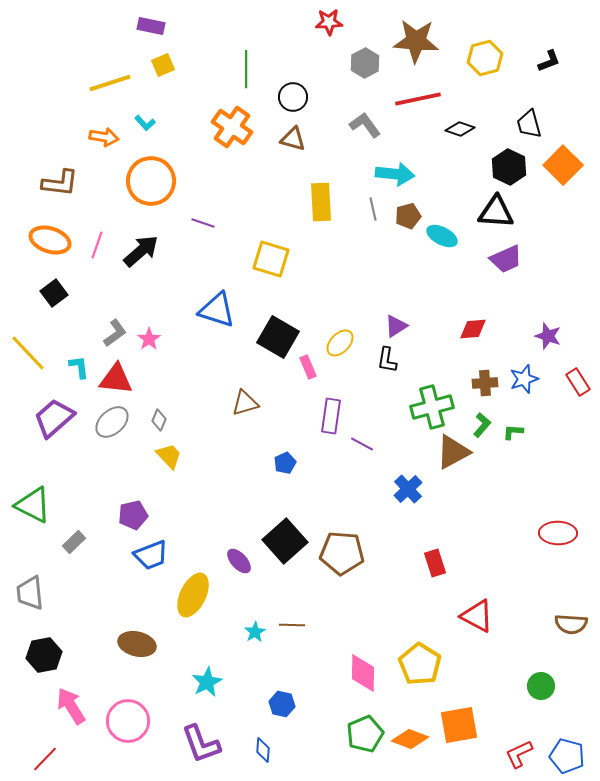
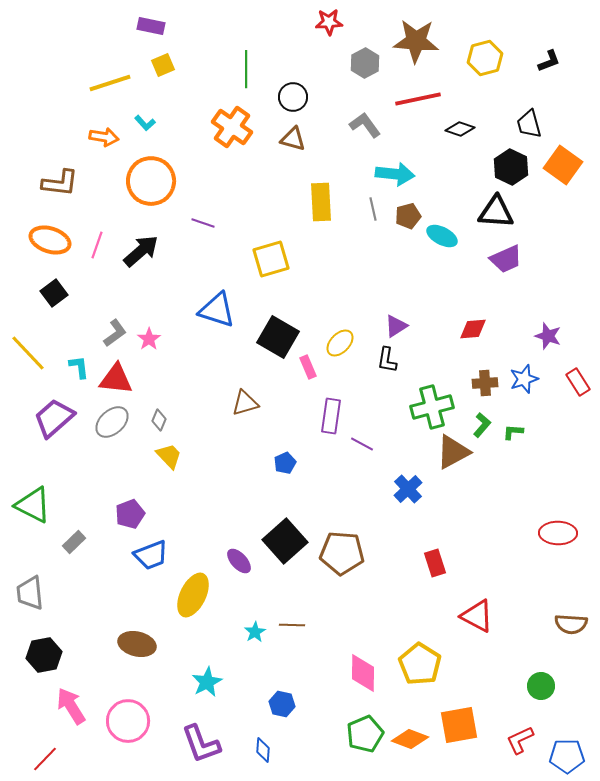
orange square at (563, 165): rotated 9 degrees counterclockwise
black hexagon at (509, 167): moved 2 px right
yellow square at (271, 259): rotated 33 degrees counterclockwise
purple pentagon at (133, 515): moved 3 px left, 1 px up; rotated 8 degrees counterclockwise
red L-shape at (519, 754): moved 1 px right, 14 px up
blue pentagon at (567, 756): rotated 16 degrees counterclockwise
